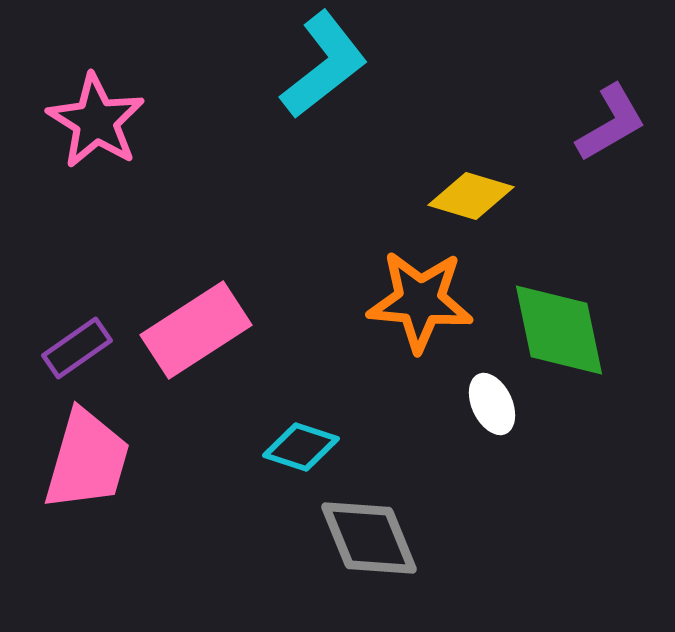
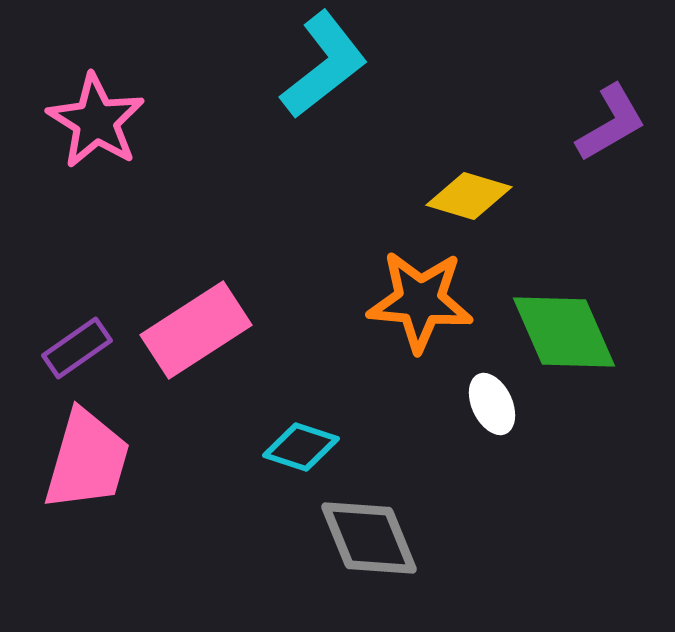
yellow diamond: moved 2 px left
green diamond: moved 5 px right, 2 px down; rotated 12 degrees counterclockwise
